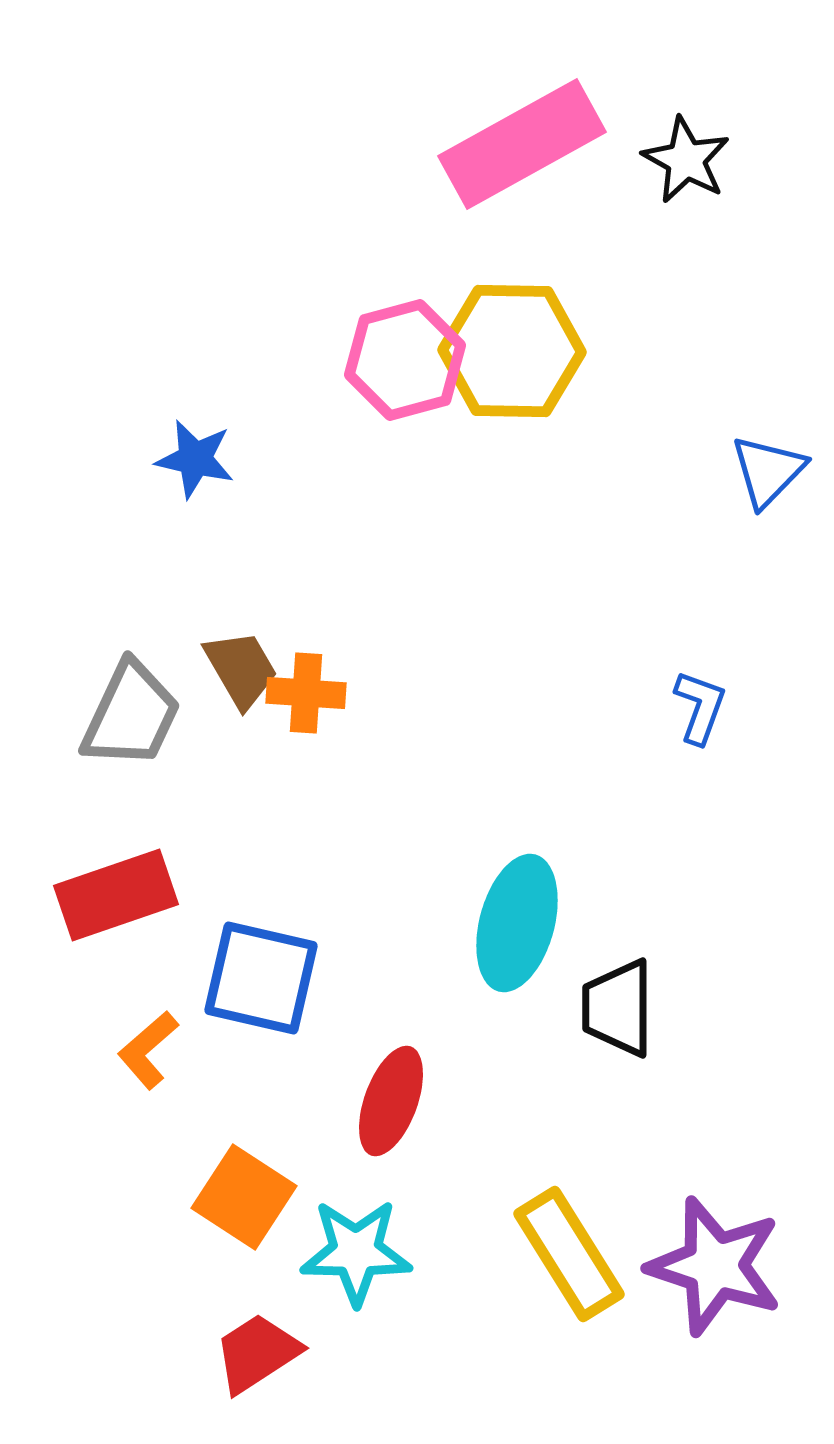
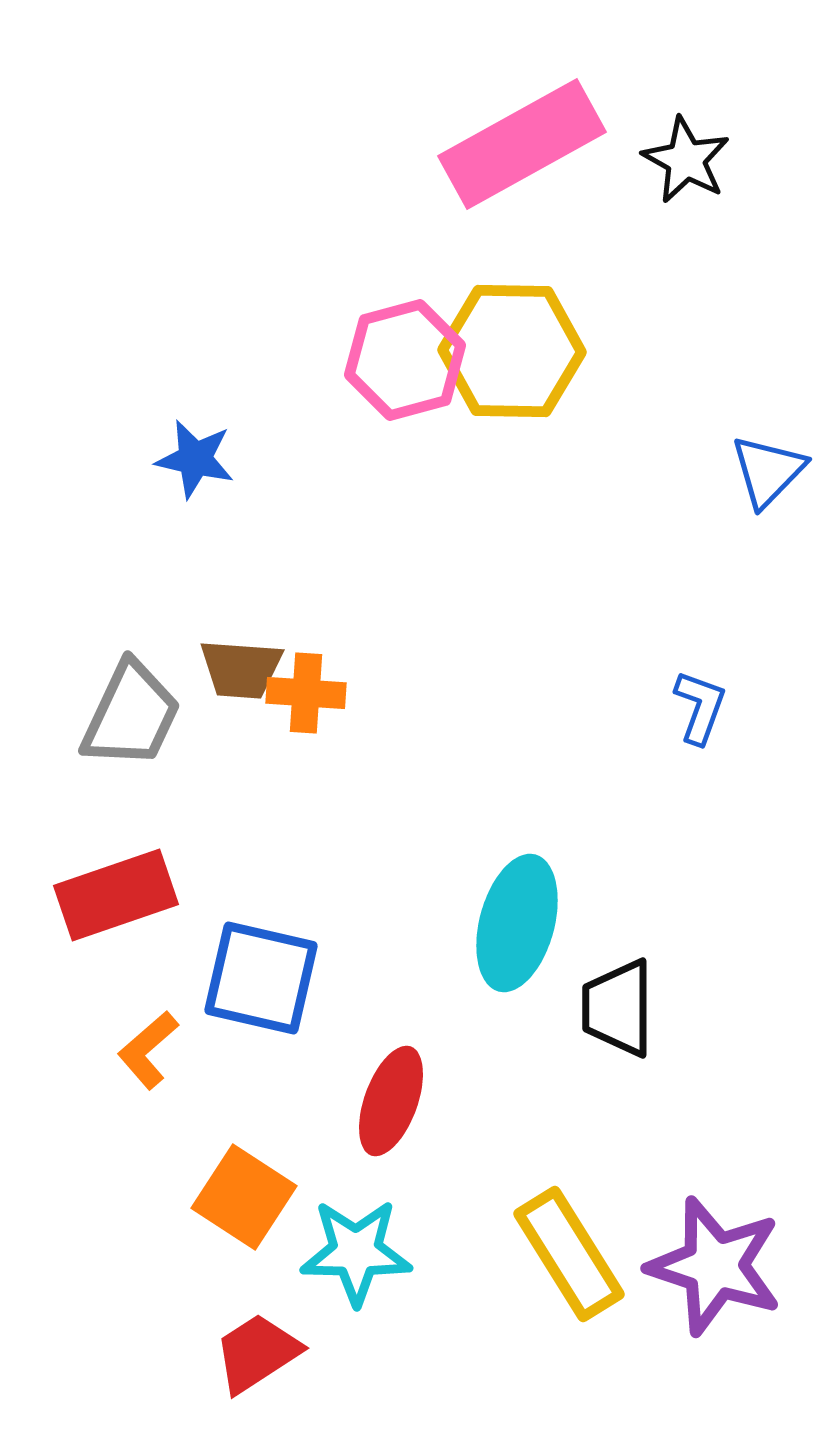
brown trapezoid: rotated 124 degrees clockwise
